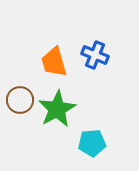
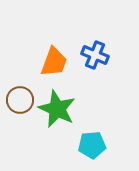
orange trapezoid: rotated 144 degrees counterclockwise
green star: rotated 18 degrees counterclockwise
cyan pentagon: moved 2 px down
